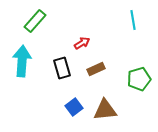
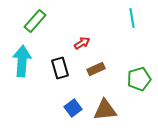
cyan line: moved 1 px left, 2 px up
black rectangle: moved 2 px left
blue square: moved 1 px left, 1 px down
